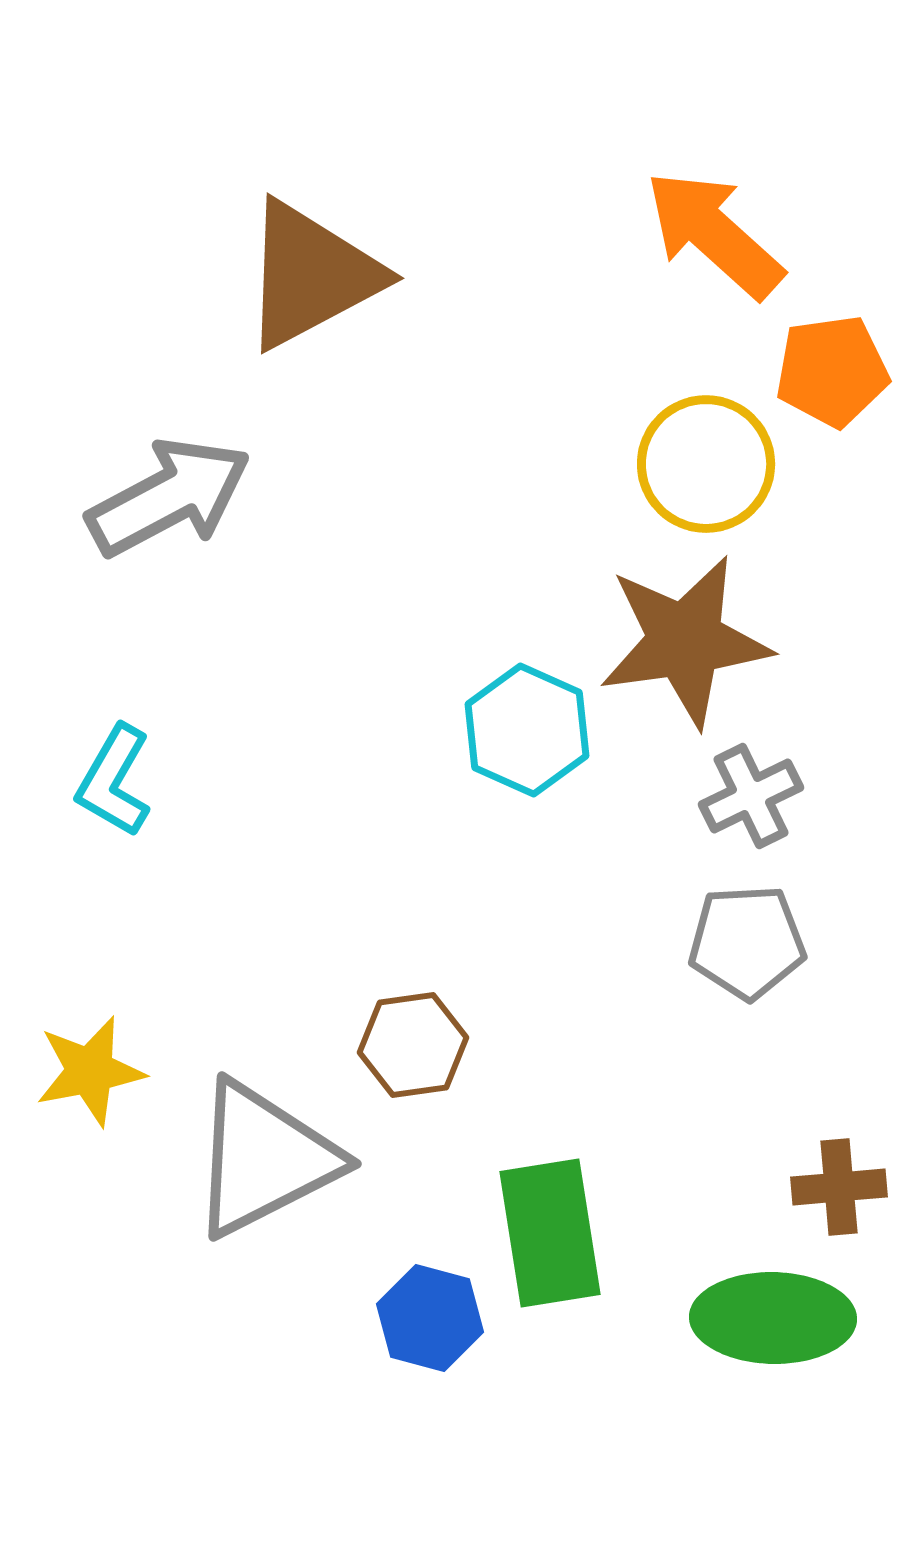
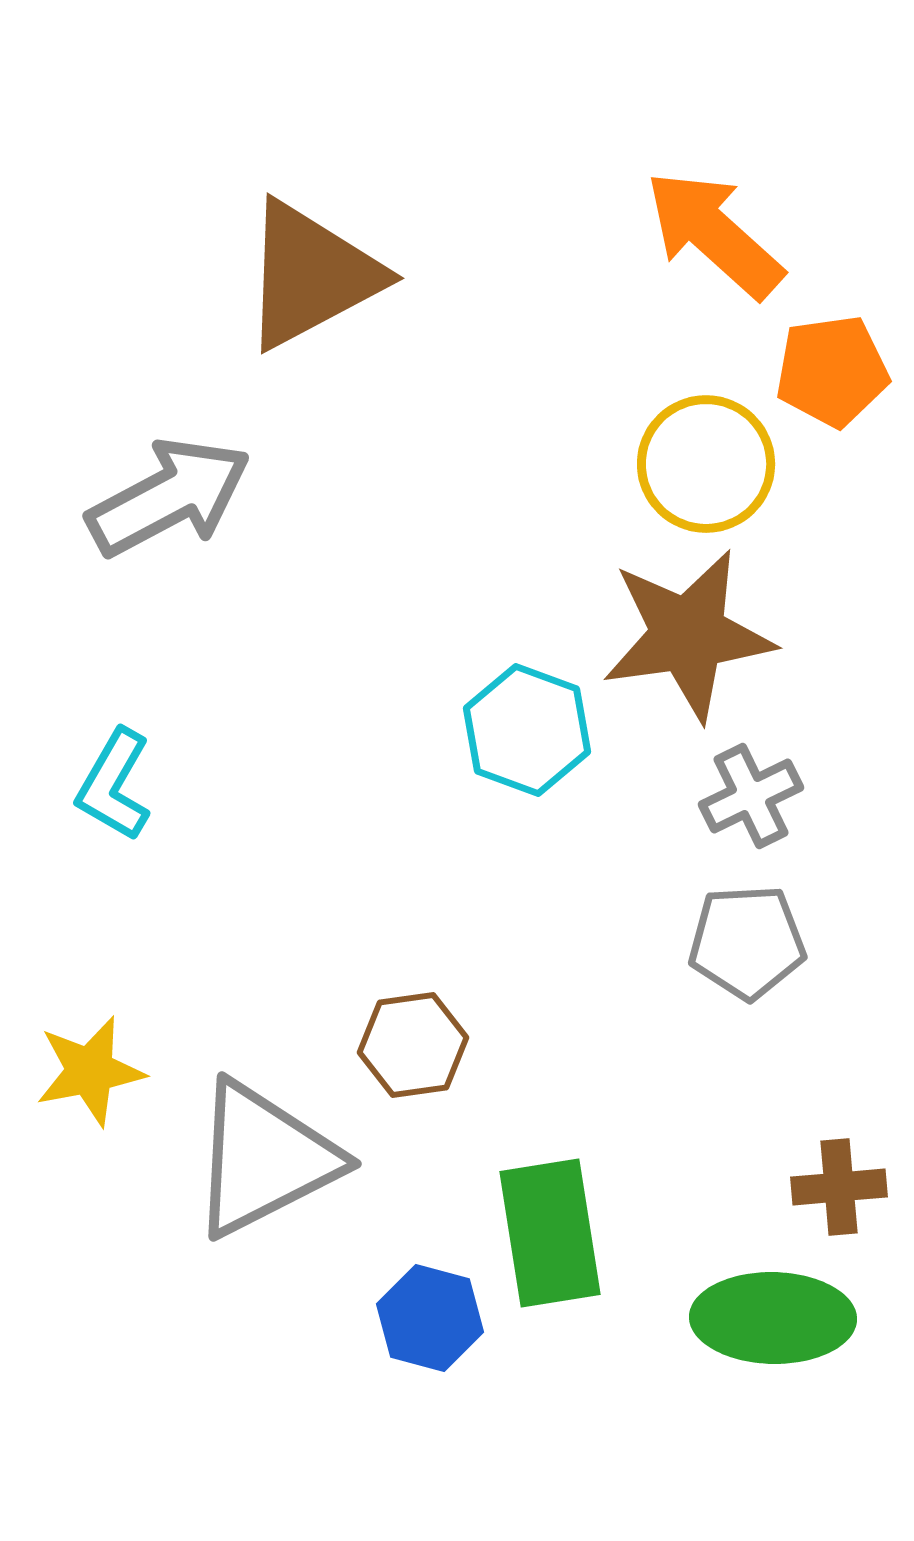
brown star: moved 3 px right, 6 px up
cyan hexagon: rotated 4 degrees counterclockwise
cyan L-shape: moved 4 px down
